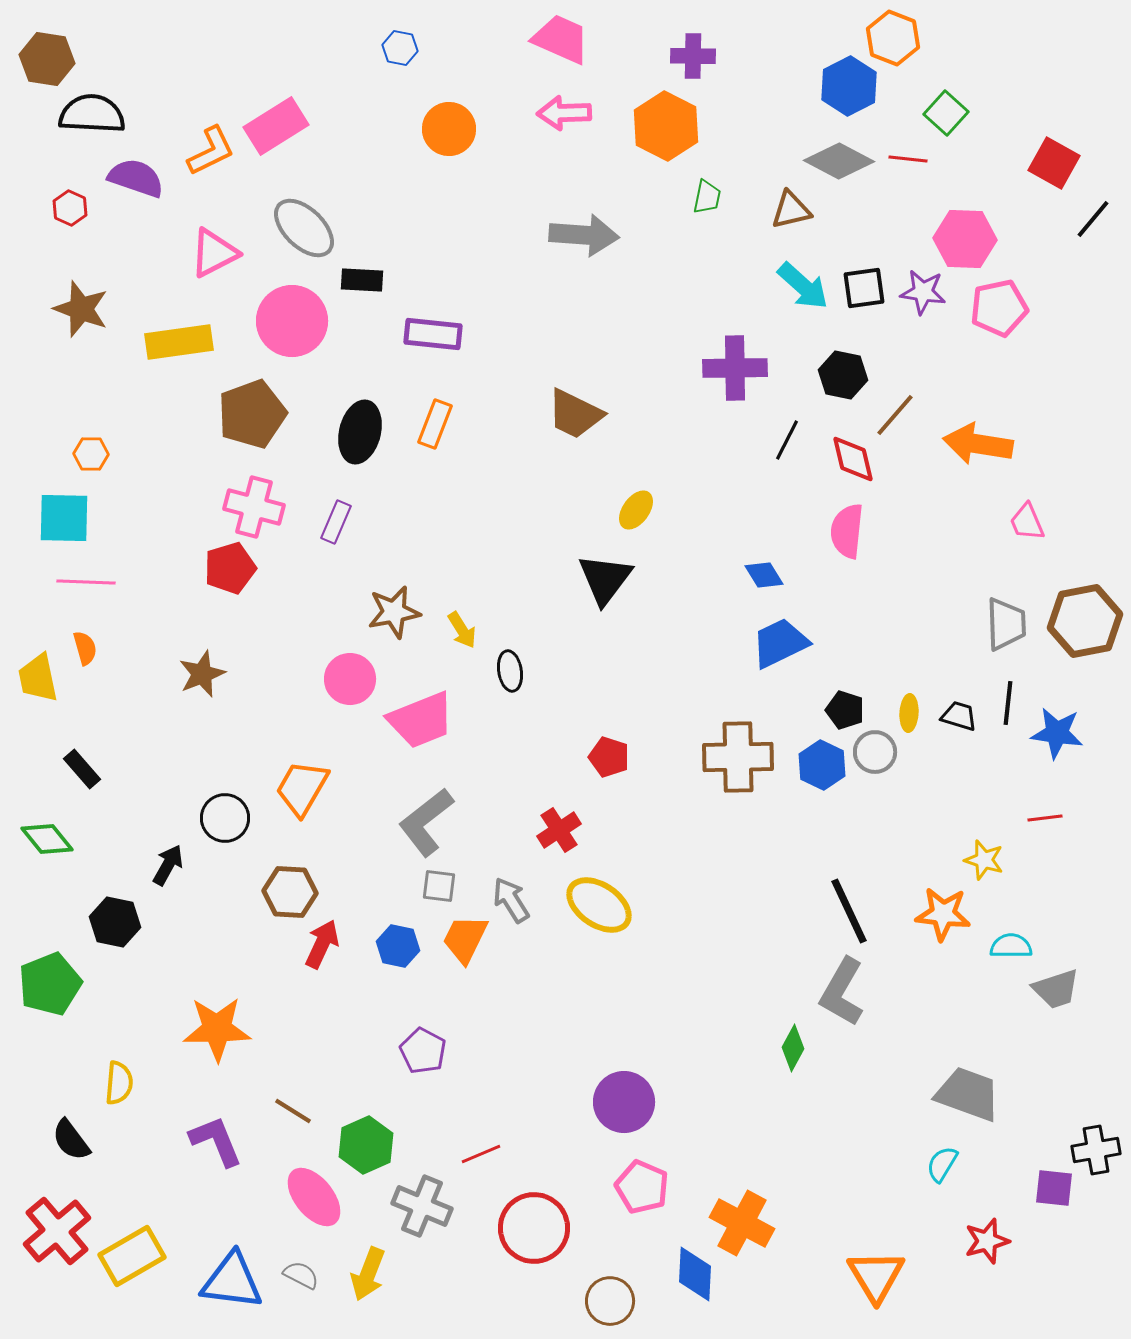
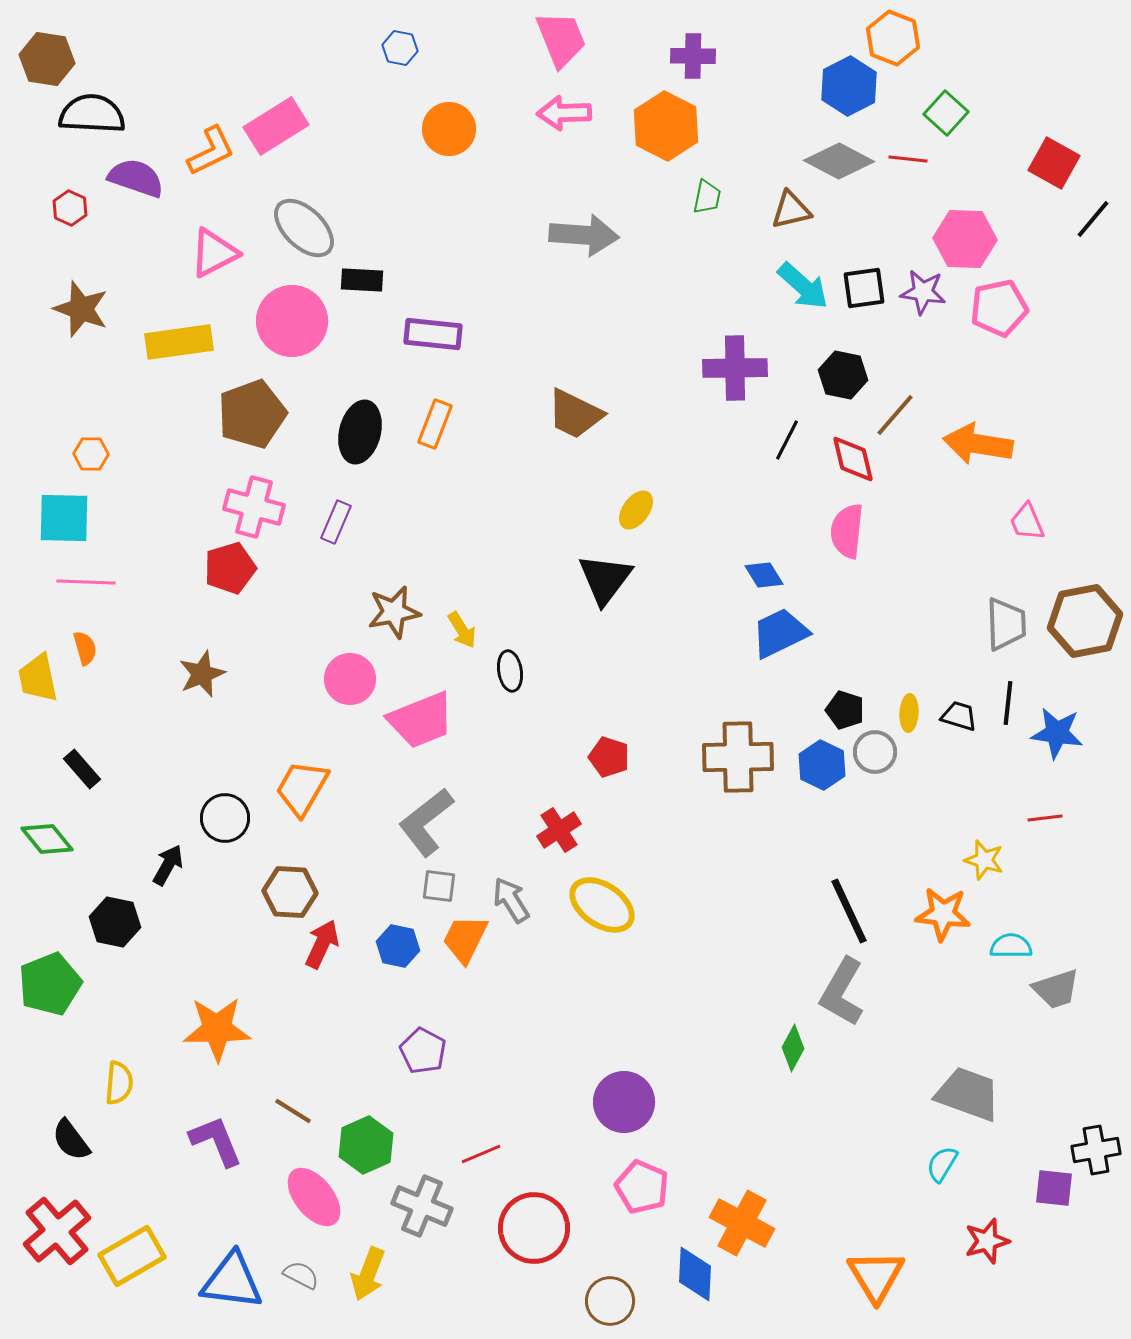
pink trapezoid at (561, 39): rotated 44 degrees clockwise
blue trapezoid at (780, 643): moved 10 px up
yellow ellipse at (599, 905): moved 3 px right
